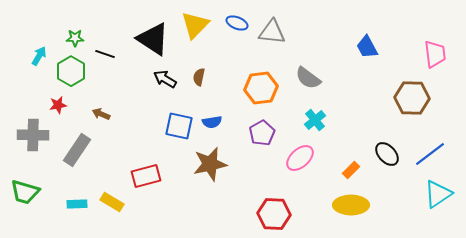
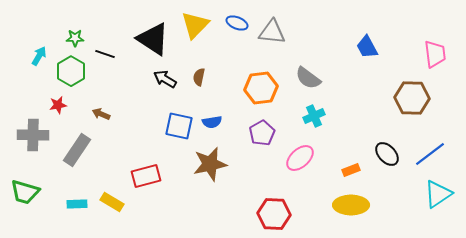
cyan cross: moved 1 px left, 4 px up; rotated 15 degrees clockwise
orange rectangle: rotated 24 degrees clockwise
